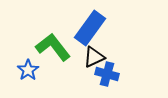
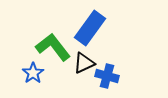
black triangle: moved 10 px left, 6 px down
blue star: moved 5 px right, 3 px down
blue cross: moved 2 px down
